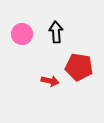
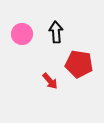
red pentagon: moved 3 px up
red arrow: rotated 36 degrees clockwise
